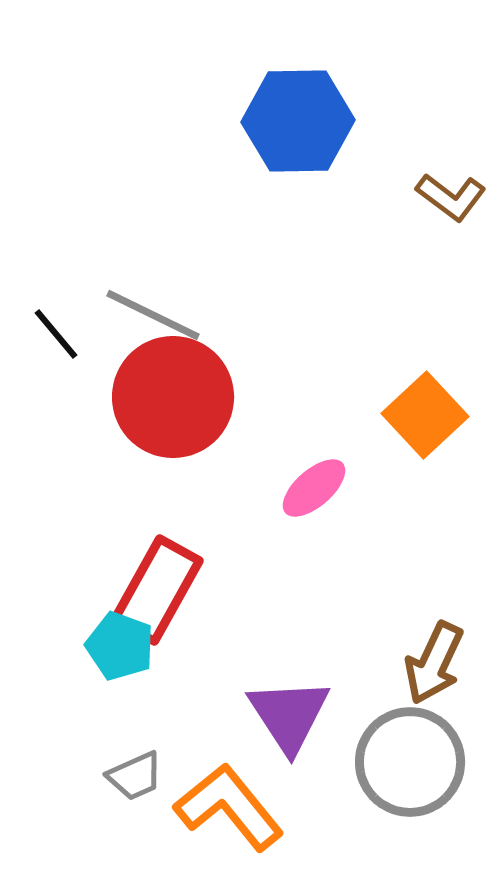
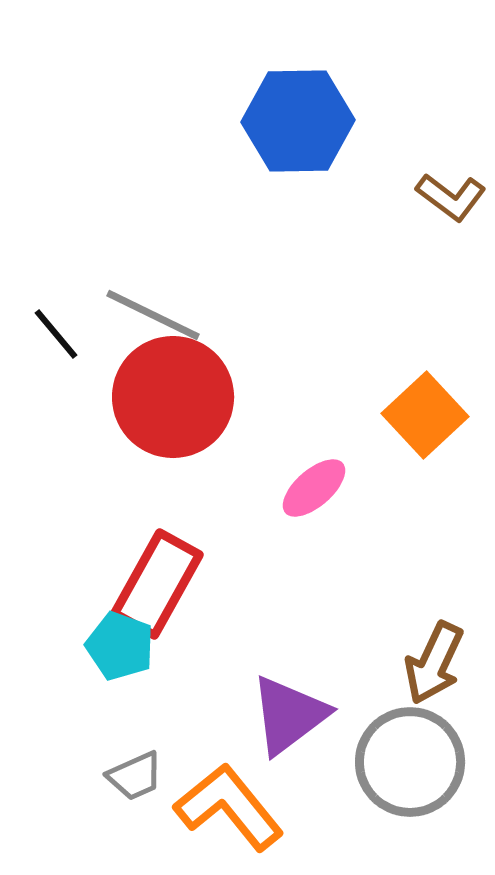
red rectangle: moved 6 px up
purple triangle: rotated 26 degrees clockwise
